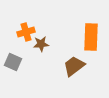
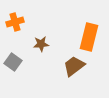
orange cross: moved 11 px left, 10 px up
orange rectangle: moved 2 px left; rotated 12 degrees clockwise
gray square: rotated 12 degrees clockwise
